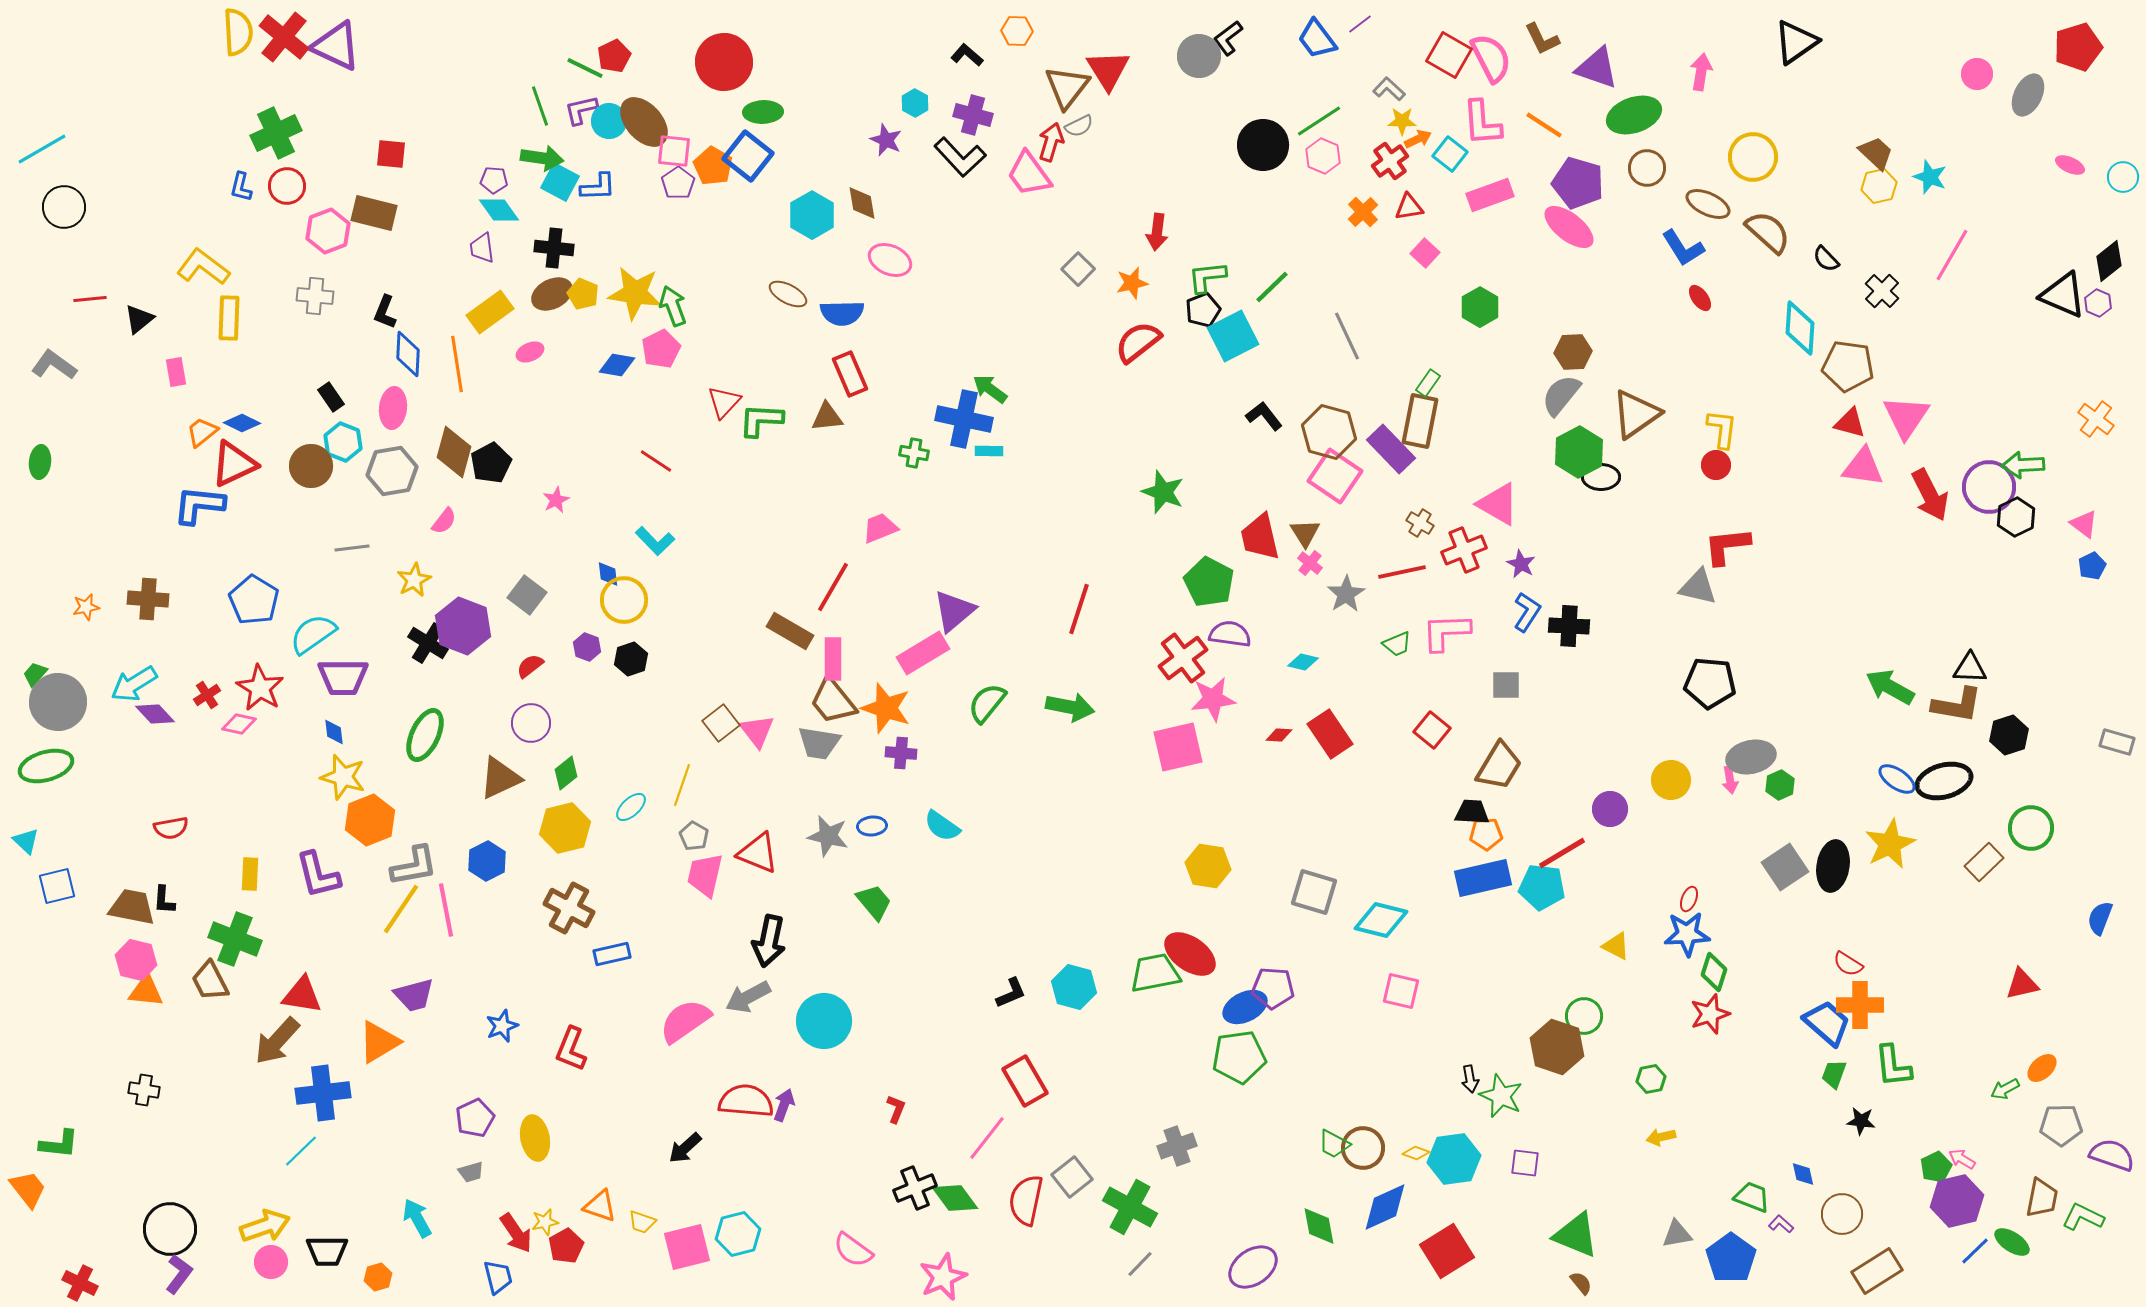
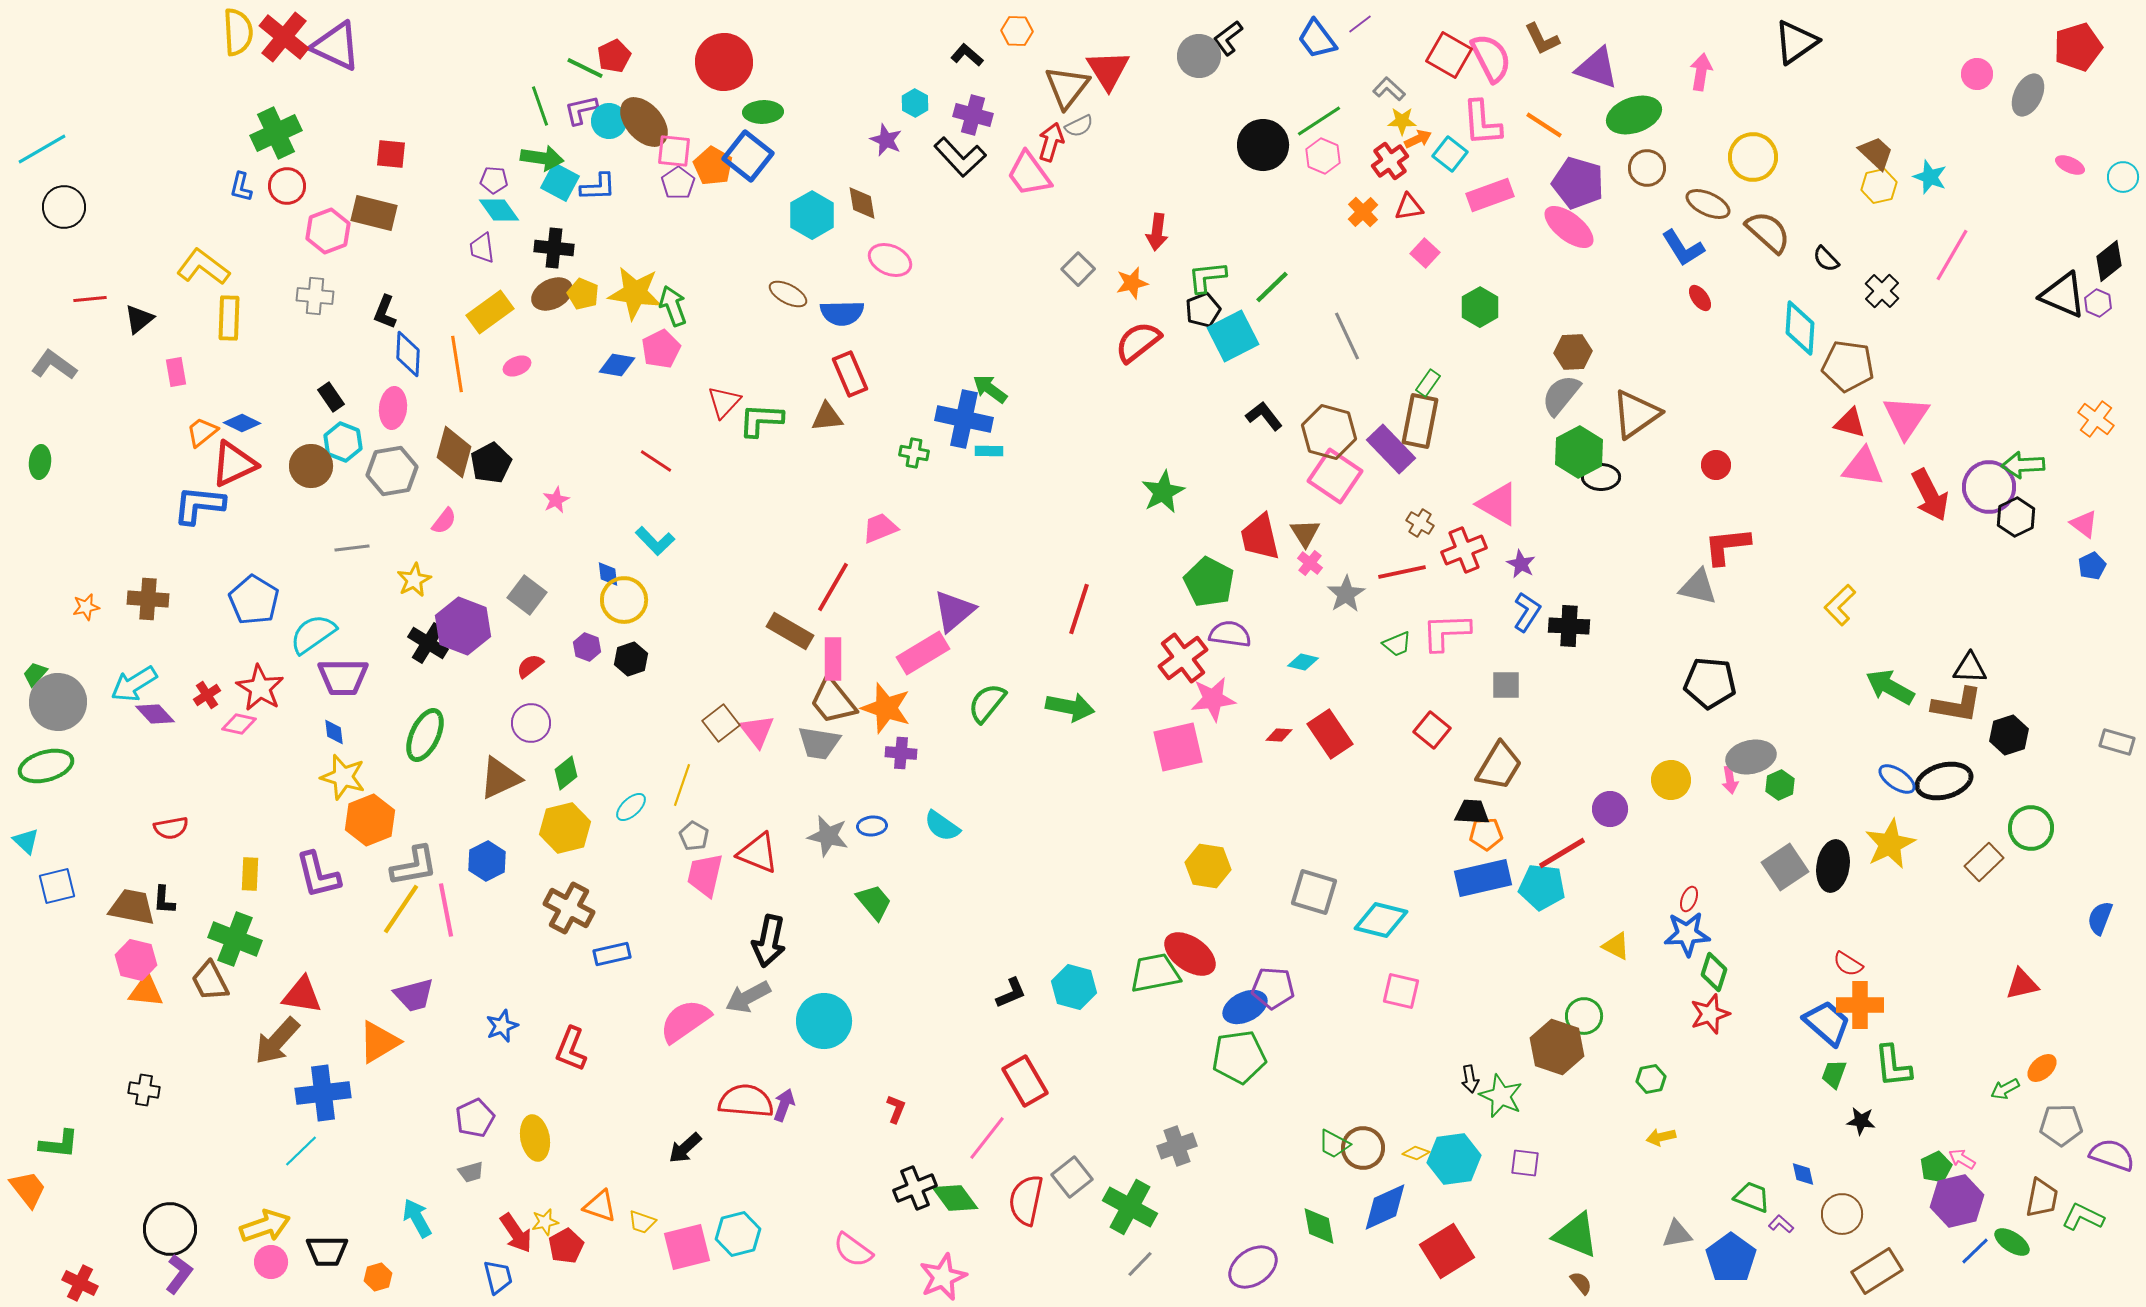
pink ellipse at (530, 352): moved 13 px left, 14 px down
yellow L-shape at (1722, 429): moved 118 px right, 176 px down; rotated 141 degrees counterclockwise
green star at (1163, 492): rotated 24 degrees clockwise
